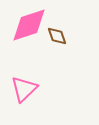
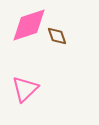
pink triangle: moved 1 px right
